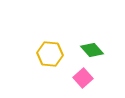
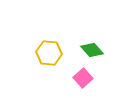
yellow hexagon: moved 1 px left, 1 px up
